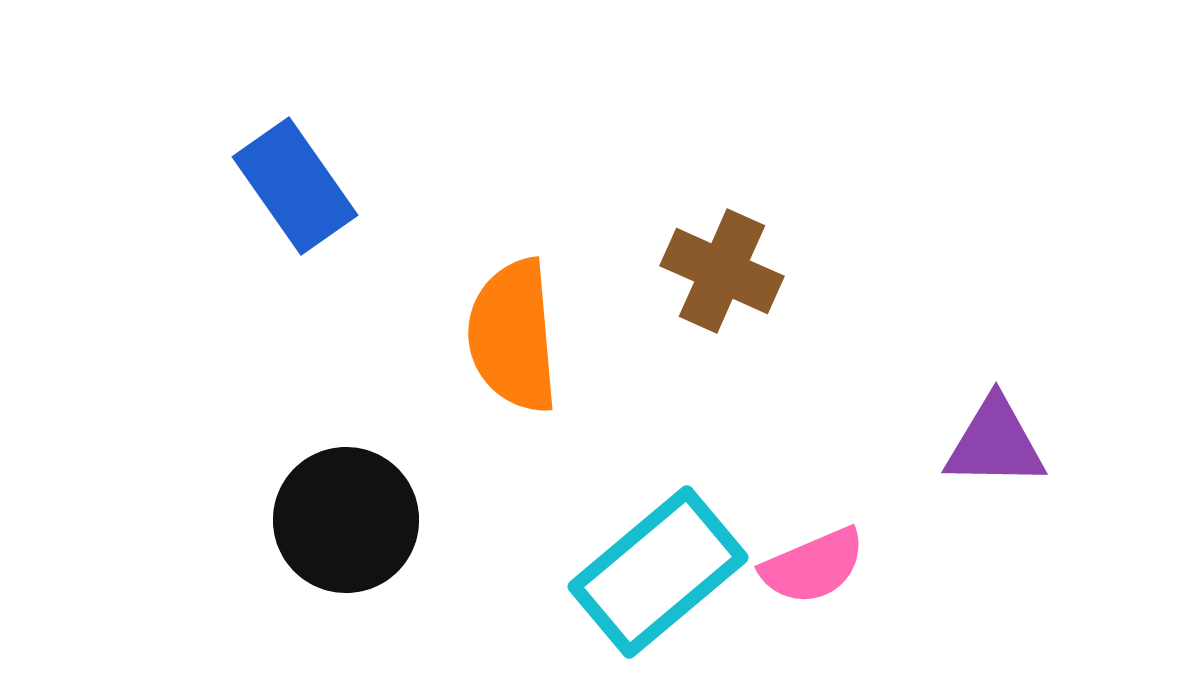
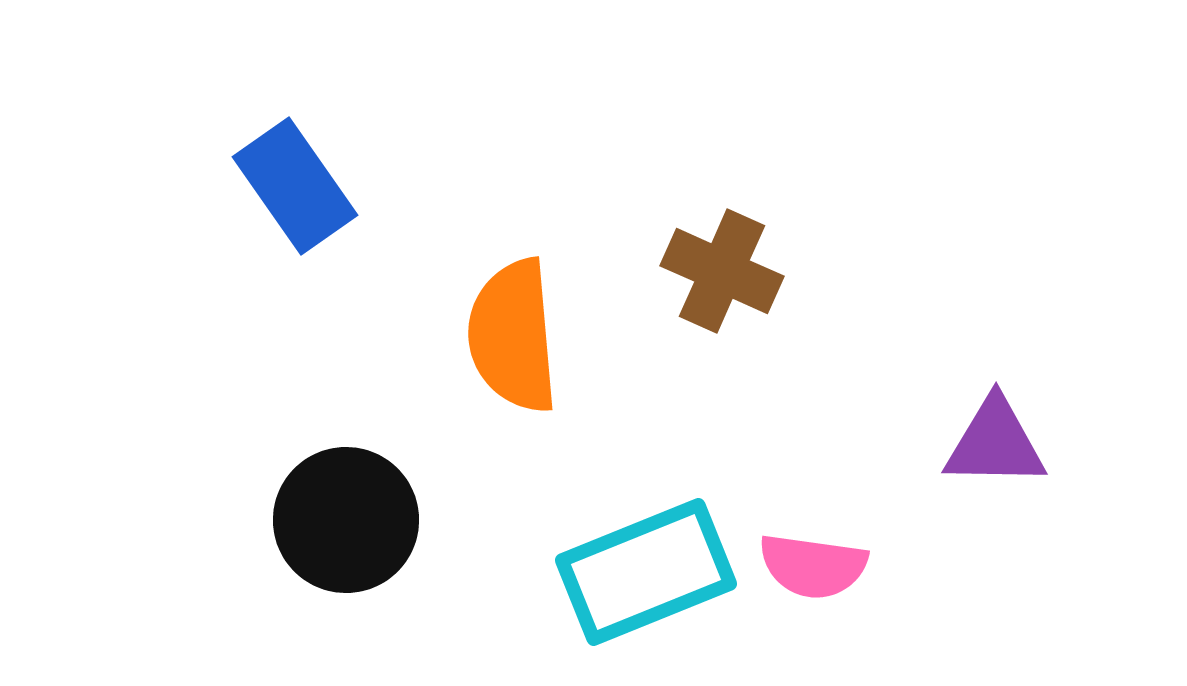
pink semicircle: rotated 31 degrees clockwise
cyan rectangle: moved 12 px left; rotated 18 degrees clockwise
